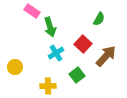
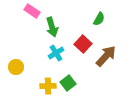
green arrow: moved 2 px right
yellow circle: moved 1 px right
green square: moved 9 px left, 8 px down
